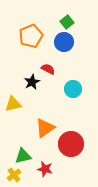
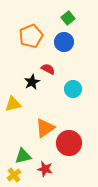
green square: moved 1 px right, 4 px up
red circle: moved 2 px left, 1 px up
